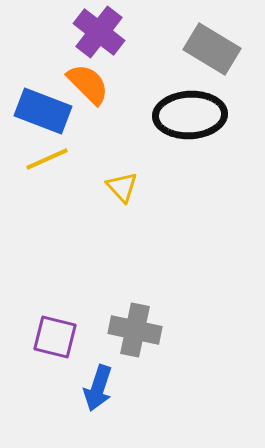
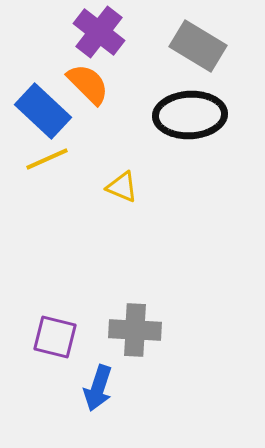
gray rectangle: moved 14 px left, 3 px up
blue rectangle: rotated 22 degrees clockwise
yellow triangle: rotated 24 degrees counterclockwise
gray cross: rotated 9 degrees counterclockwise
